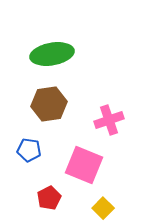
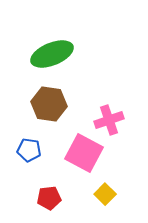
green ellipse: rotated 12 degrees counterclockwise
brown hexagon: rotated 16 degrees clockwise
pink square: moved 12 px up; rotated 6 degrees clockwise
red pentagon: rotated 20 degrees clockwise
yellow square: moved 2 px right, 14 px up
